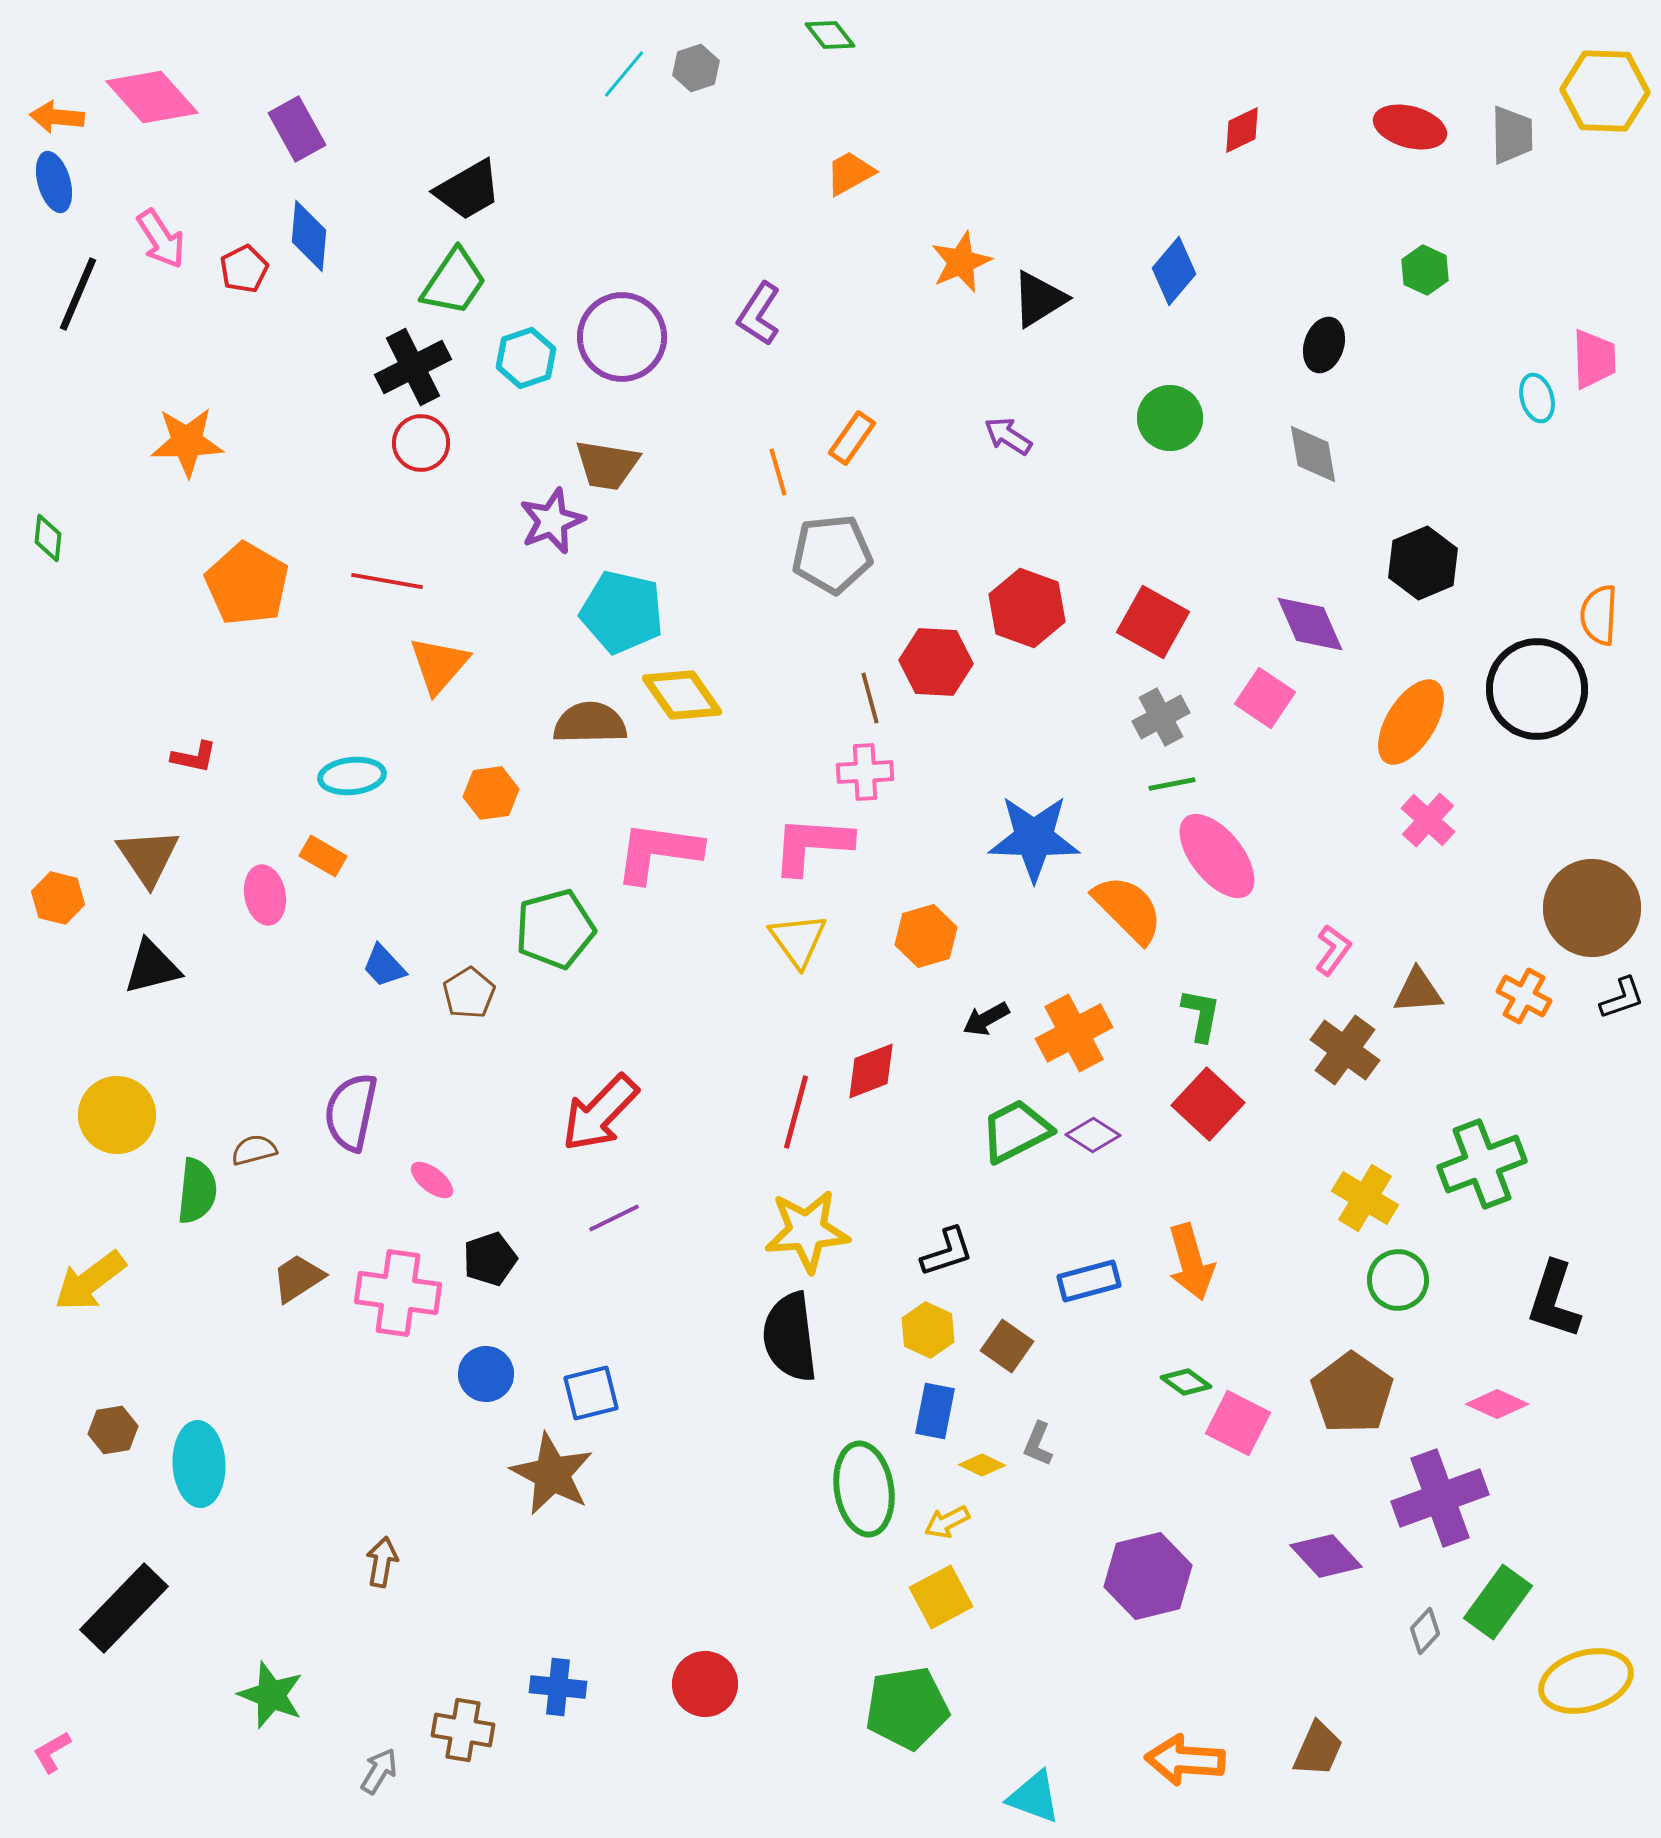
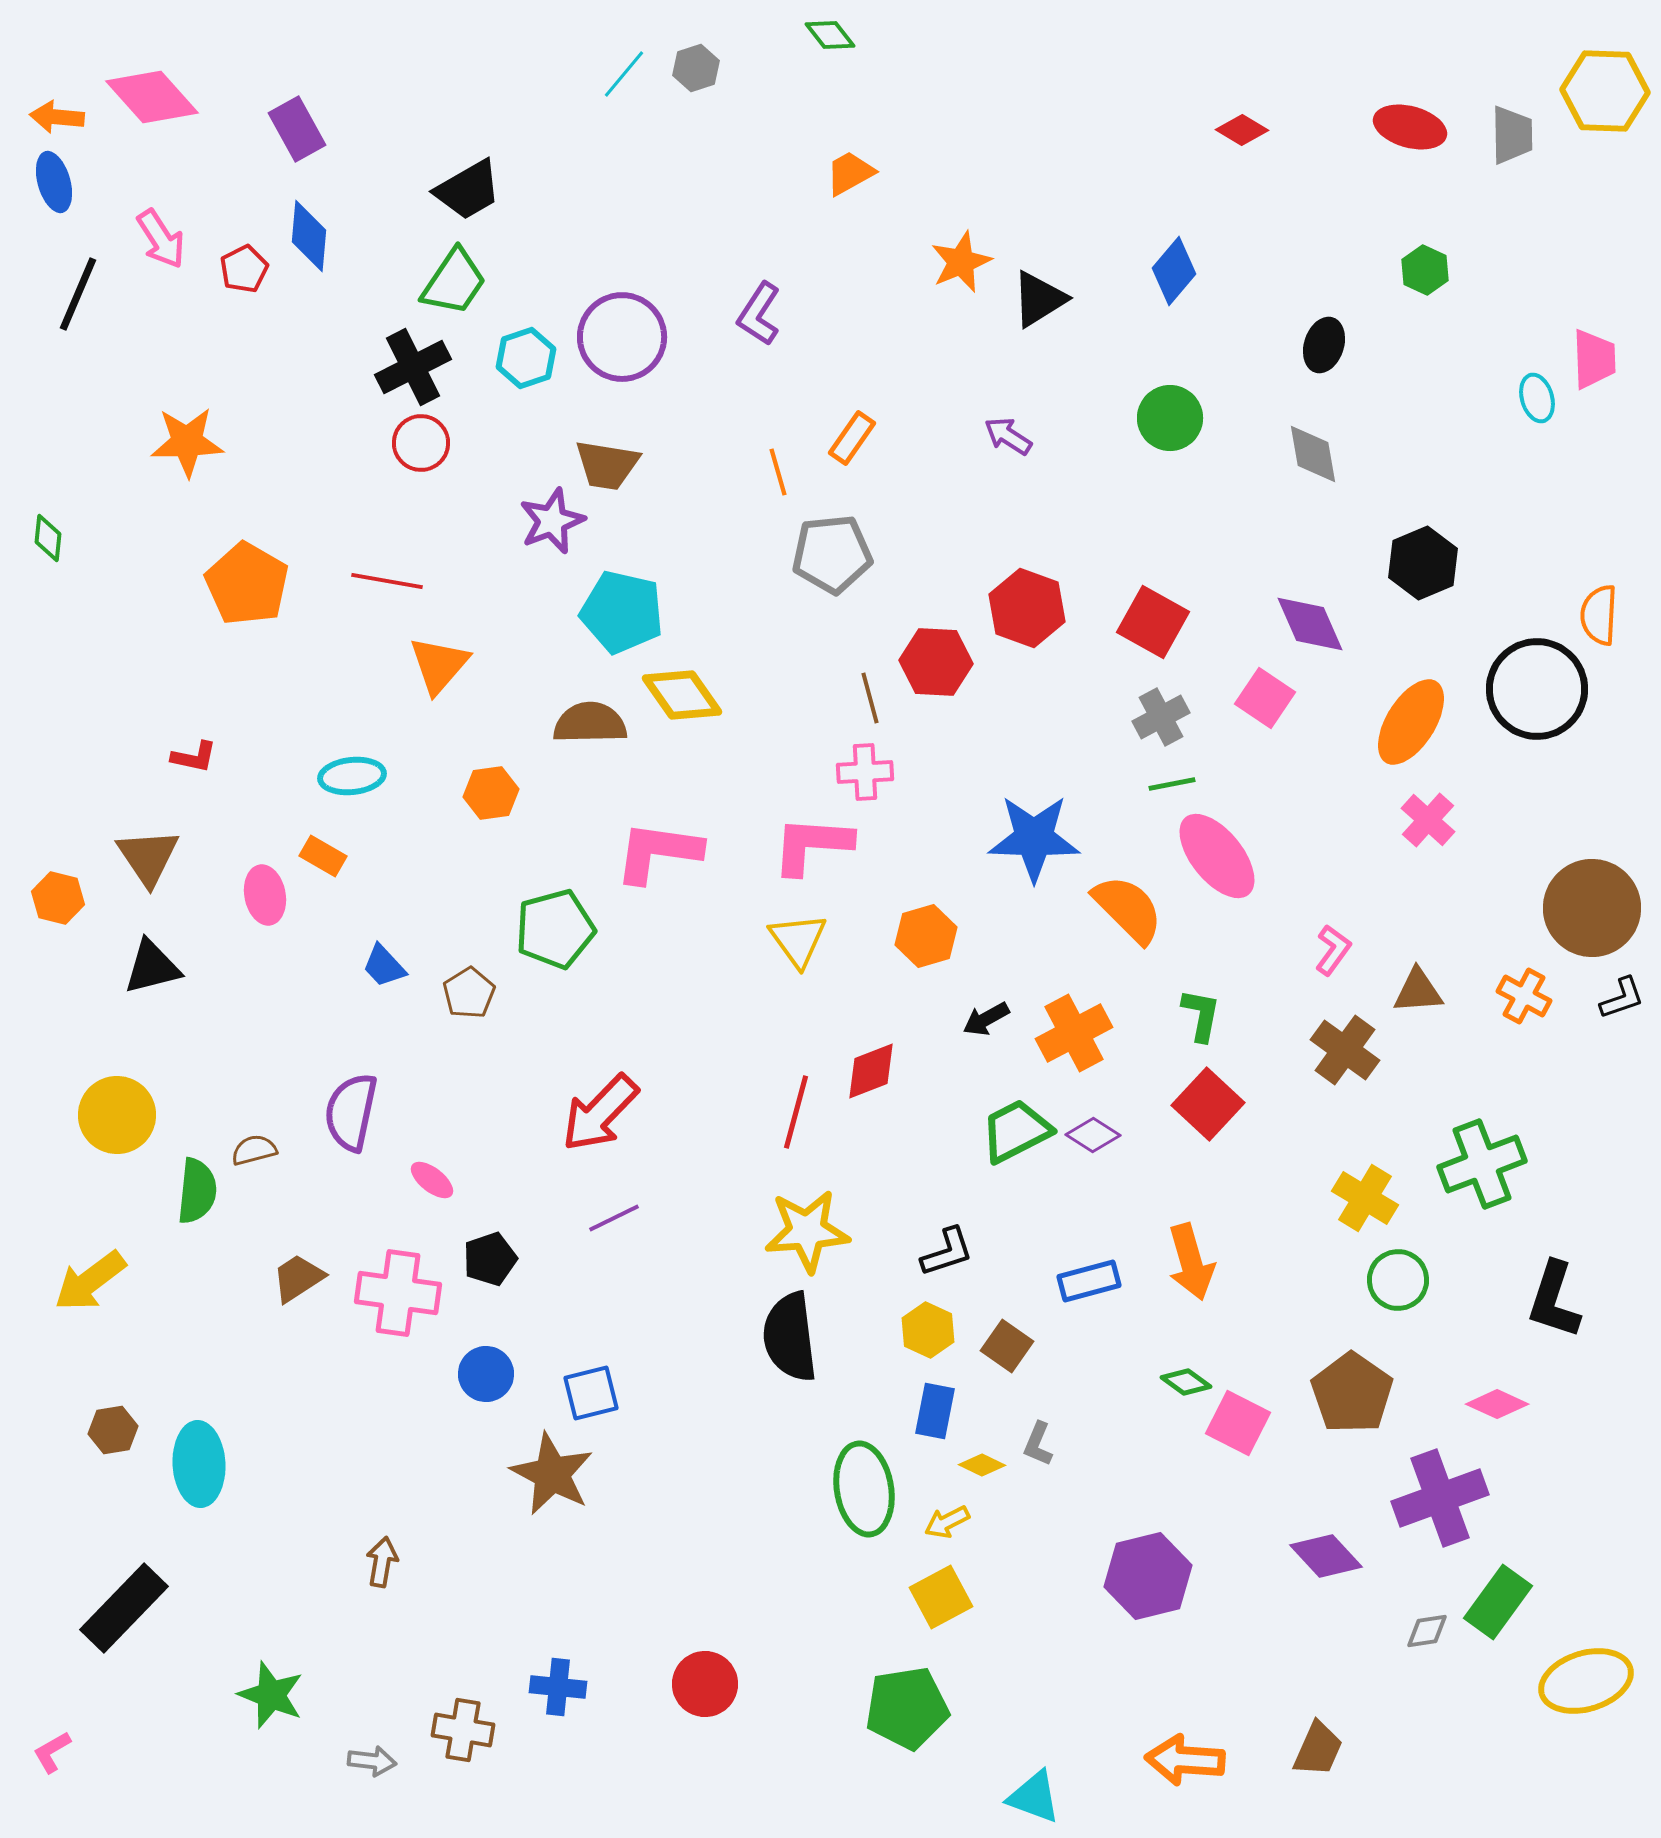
red diamond at (1242, 130): rotated 57 degrees clockwise
gray diamond at (1425, 1631): moved 2 px right; rotated 39 degrees clockwise
gray arrow at (379, 1771): moved 7 px left, 10 px up; rotated 66 degrees clockwise
